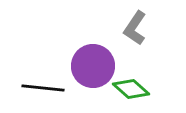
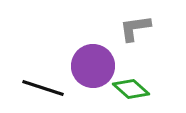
gray L-shape: rotated 48 degrees clockwise
black line: rotated 12 degrees clockwise
